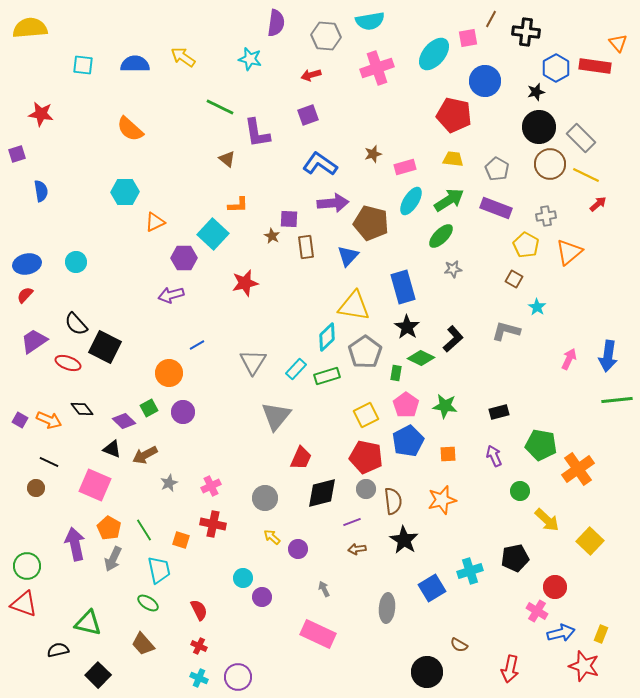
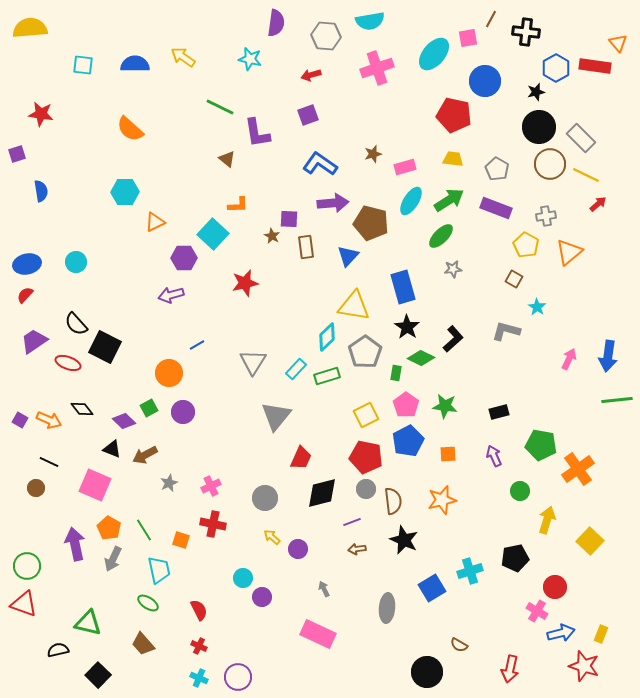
yellow arrow at (547, 520): rotated 116 degrees counterclockwise
black star at (404, 540): rotated 8 degrees counterclockwise
